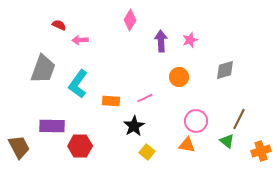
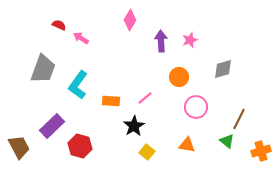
pink arrow: moved 1 px right, 2 px up; rotated 35 degrees clockwise
gray diamond: moved 2 px left, 1 px up
cyan L-shape: moved 1 px down
pink line: rotated 14 degrees counterclockwise
pink circle: moved 14 px up
purple rectangle: rotated 45 degrees counterclockwise
red hexagon: rotated 15 degrees clockwise
